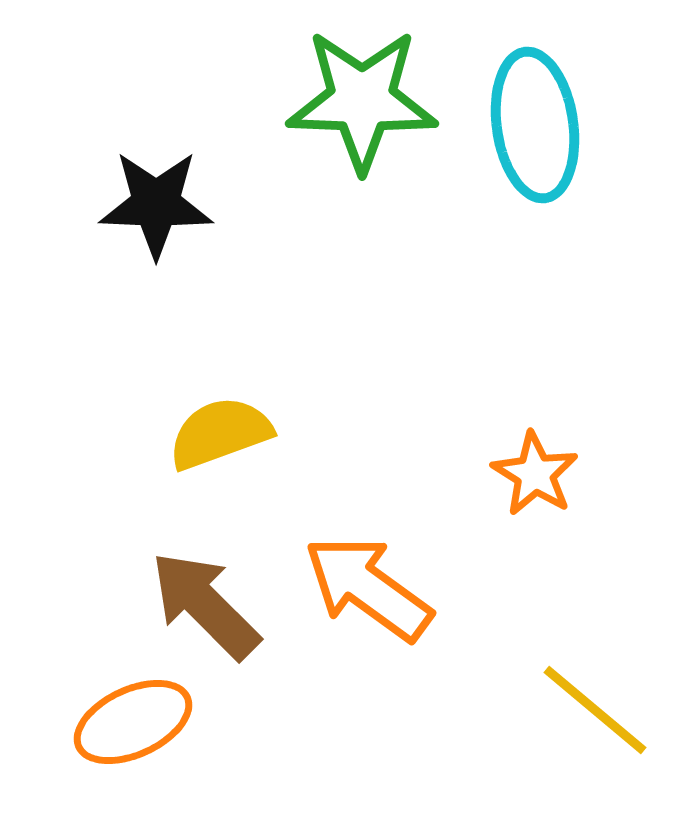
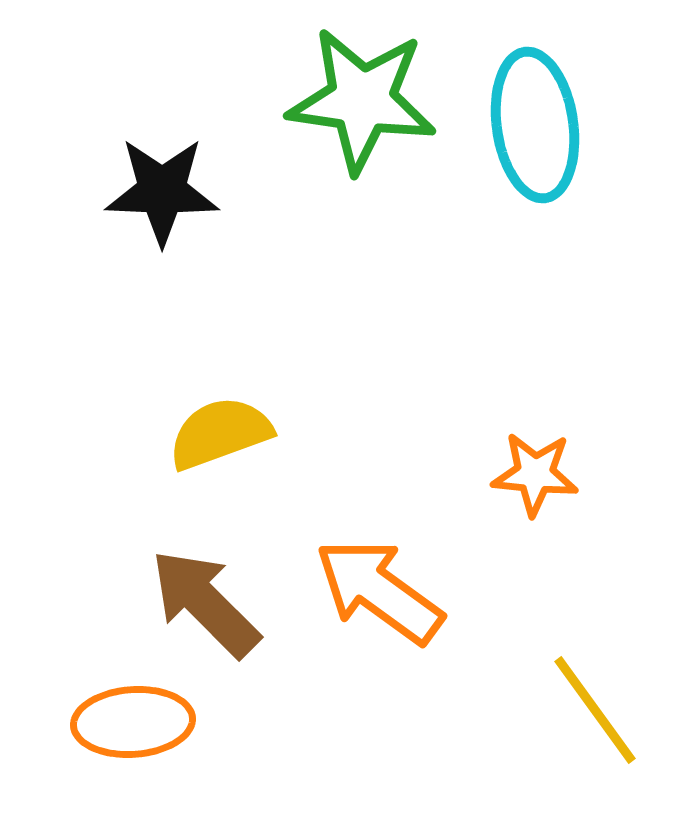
green star: rotated 6 degrees clockwise
black star: moved 6 px right, 13 px up
orange star: rotated 26 degrees counterclockwise
orange arrow: moved 11 px right, 3 px down
brown arrow: moved 2 px up
yellow line: rotated 14 degrees clockwise
orange ellipse: rotated 21 degrees clockwise
